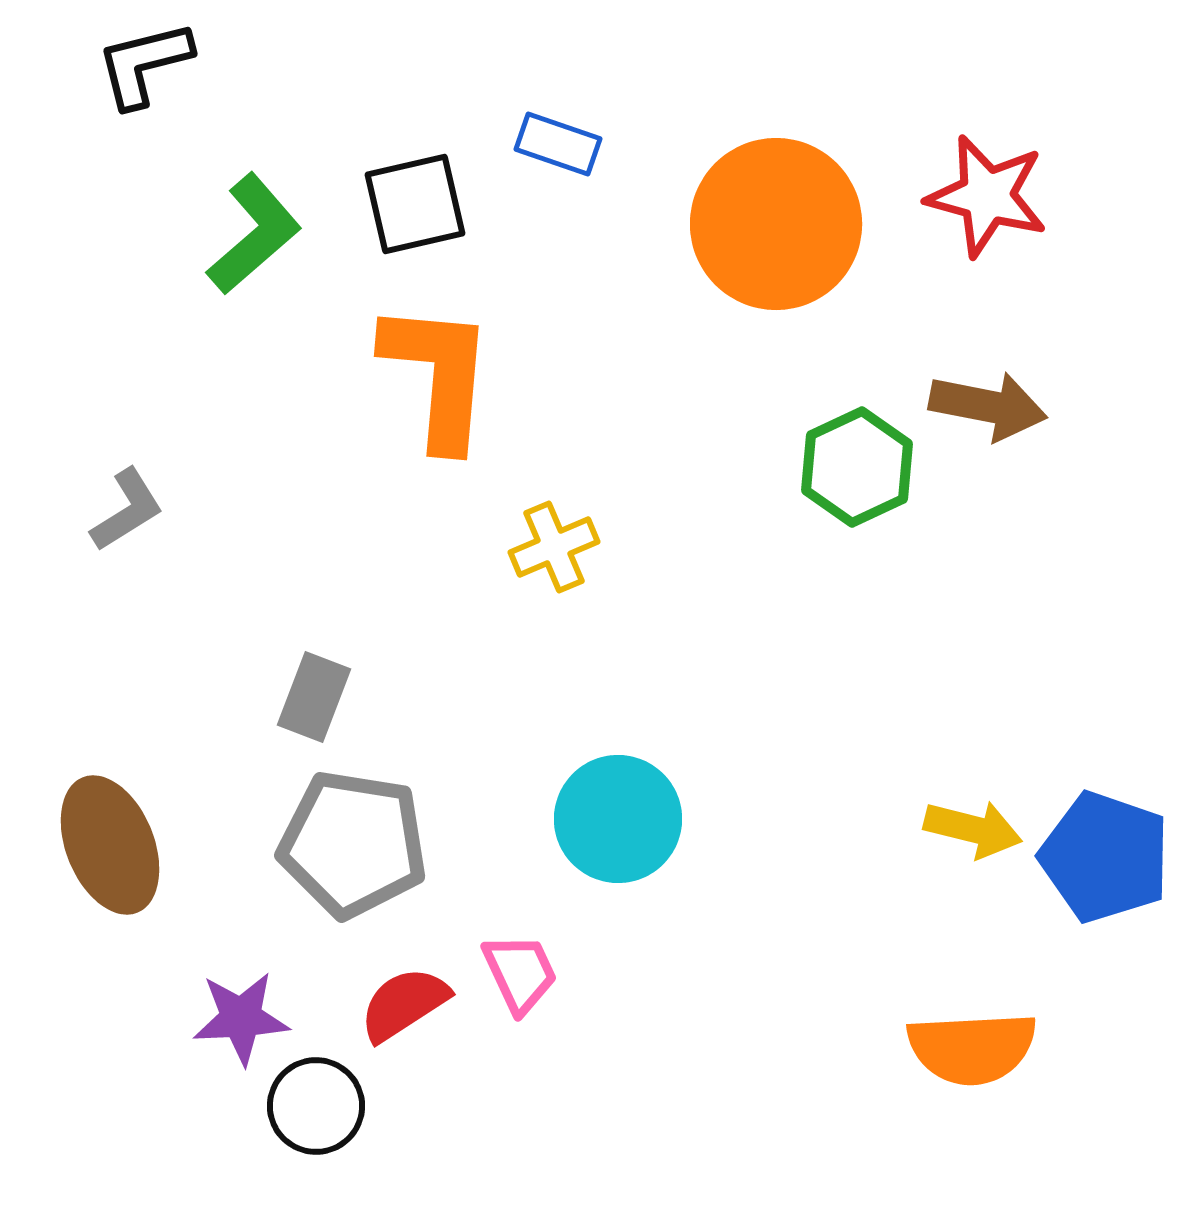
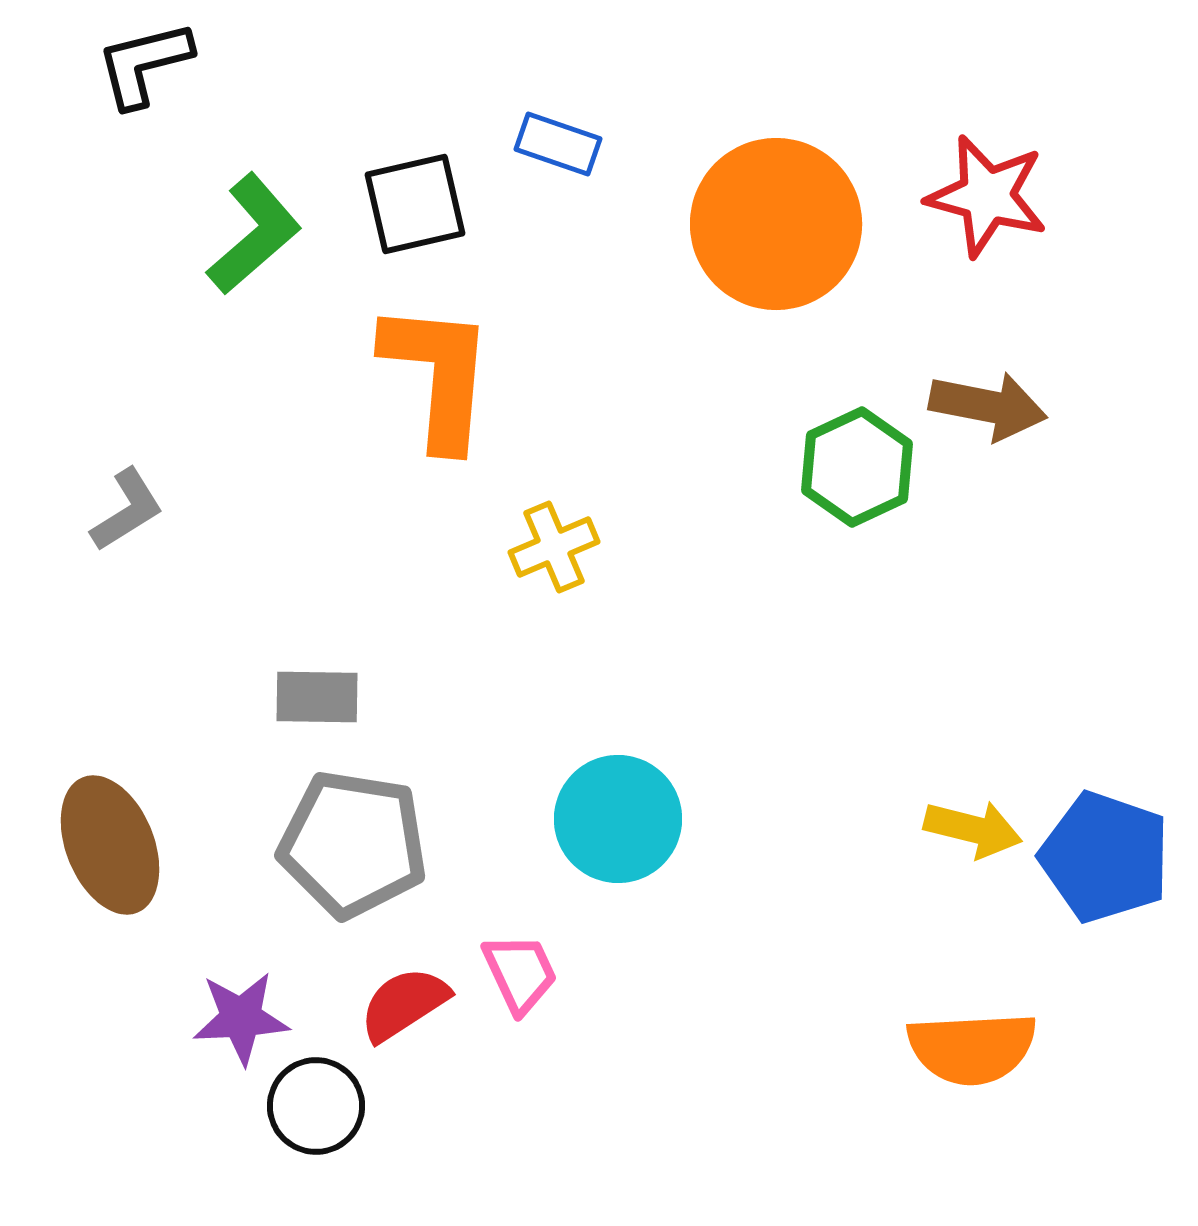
gray rectangle: moved 3 px right; rotated 70 degrees clockwise
